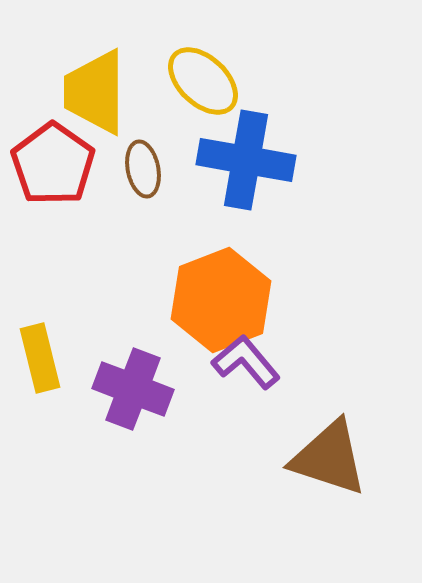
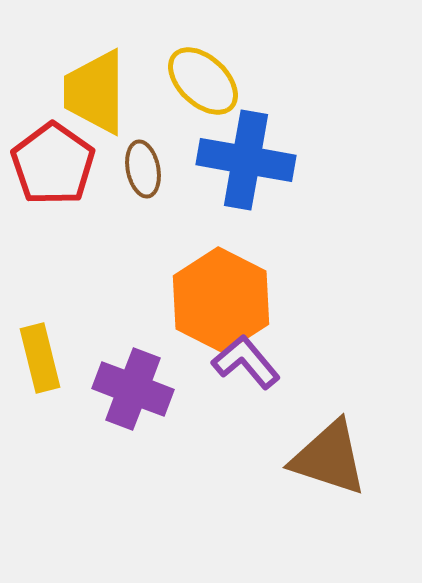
orange hexagon: rotated 12 degrees counterclockwise
